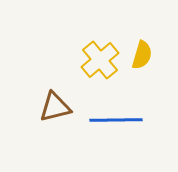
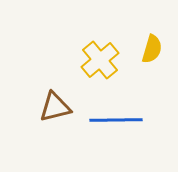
yellow semicircle: moved 10 px right, 6 px up
